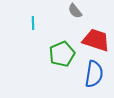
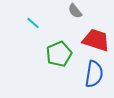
cyan line: rotated 48 degrees counterclockwise
green pentagon: moved 3 px left
